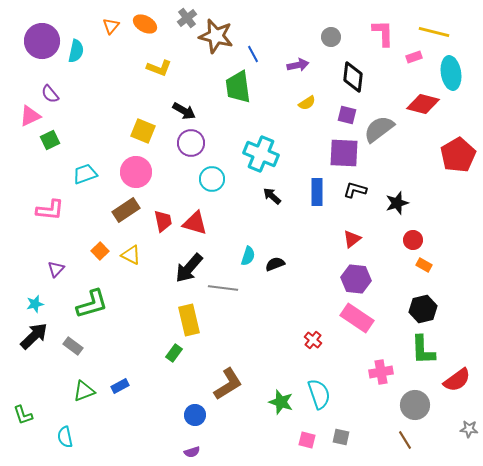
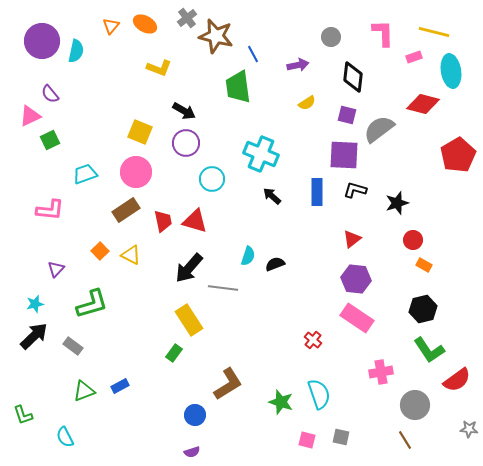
cyan ellipse at (451, 73): moved 2 px up
yellow square at (143, 131): moved 3 px left, 1 px down
purple circle at (191, 143): moved 5 px left
purple square at (344, 153): moved 2 px down
red triangle at (195, 223): moved 2 px up
yellow rectangle at (189, 320): rotated 20 degrees counterclockwise
green L-shape at (423, 350): moved 6 px right; rotated 32 degrees counterclockwise
cyan semicircle at (65, 437): rotated 15 degrees counterclockwise
